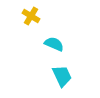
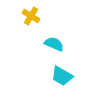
cyan trapezoid: rotated 145 degrees clockwise
